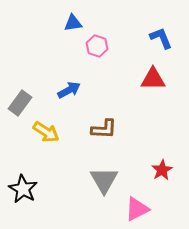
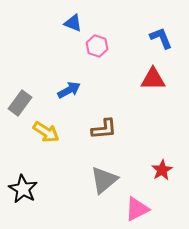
blue triangle: rotated 30 degrees clockwise
brown L-shape: rotated 8 degrees counterclockwise
gray triangle: rotated 20 degrees clockwise
